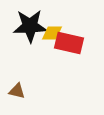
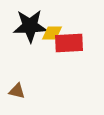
red rectangle: rotated 16 degrees counterclockwise
